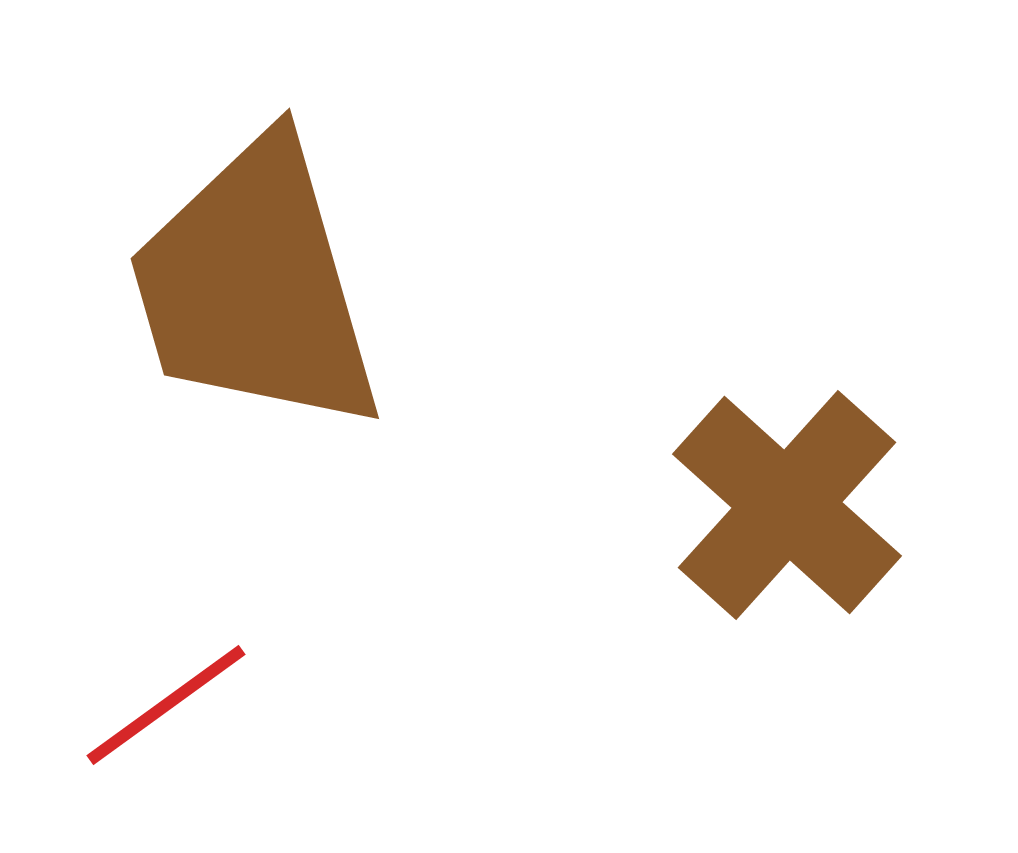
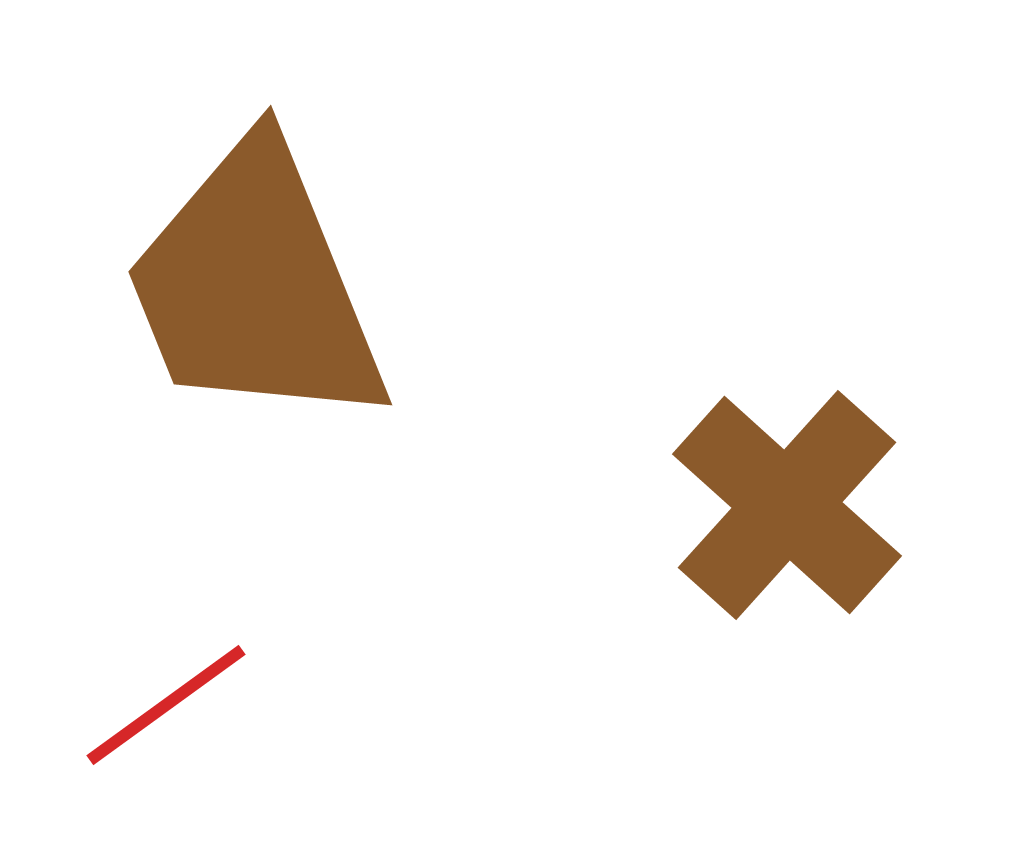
brown trapezoid: rotated 6 degrees counterclockwise
